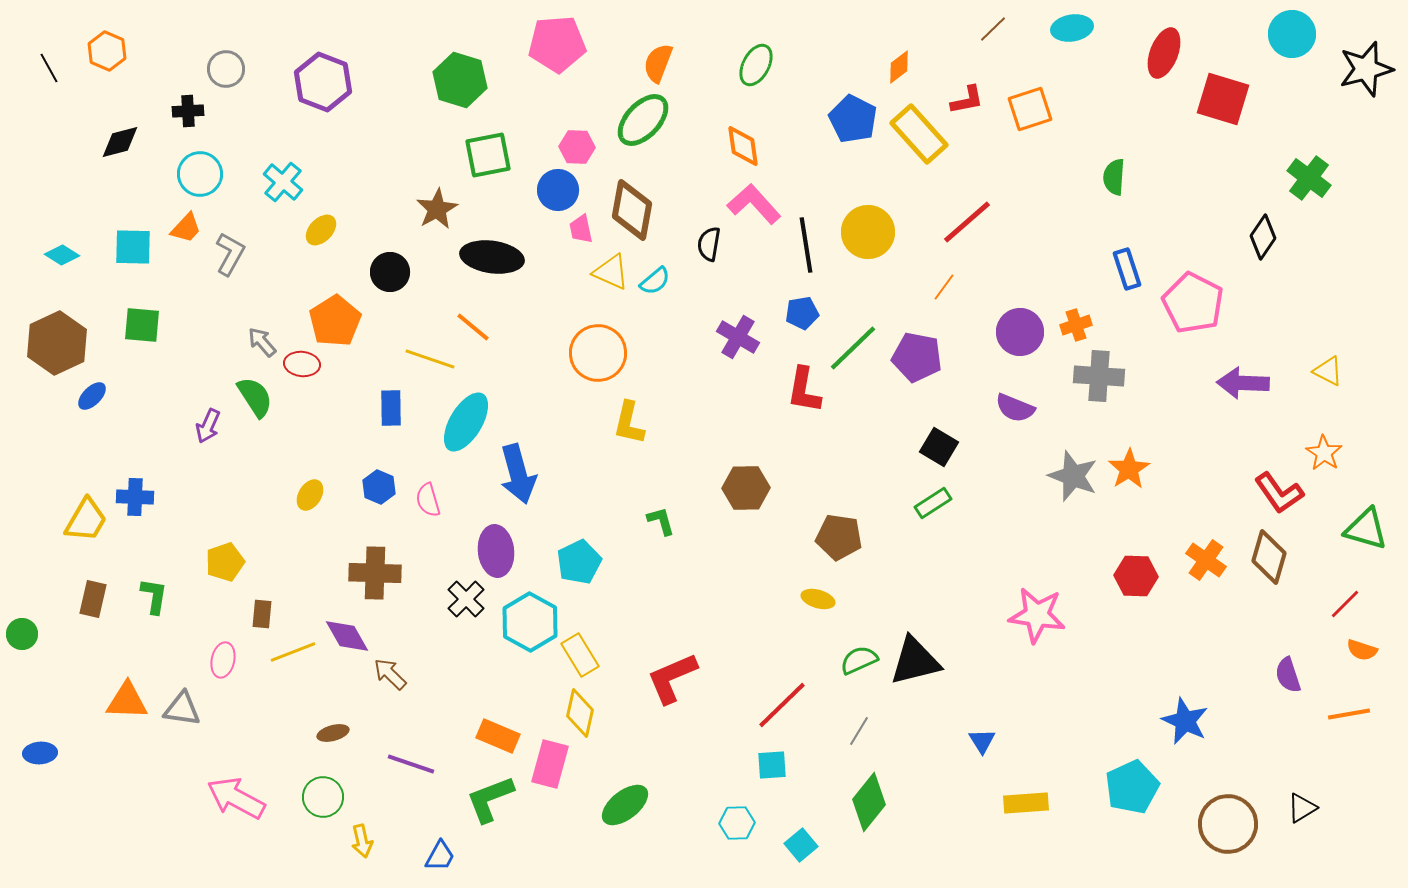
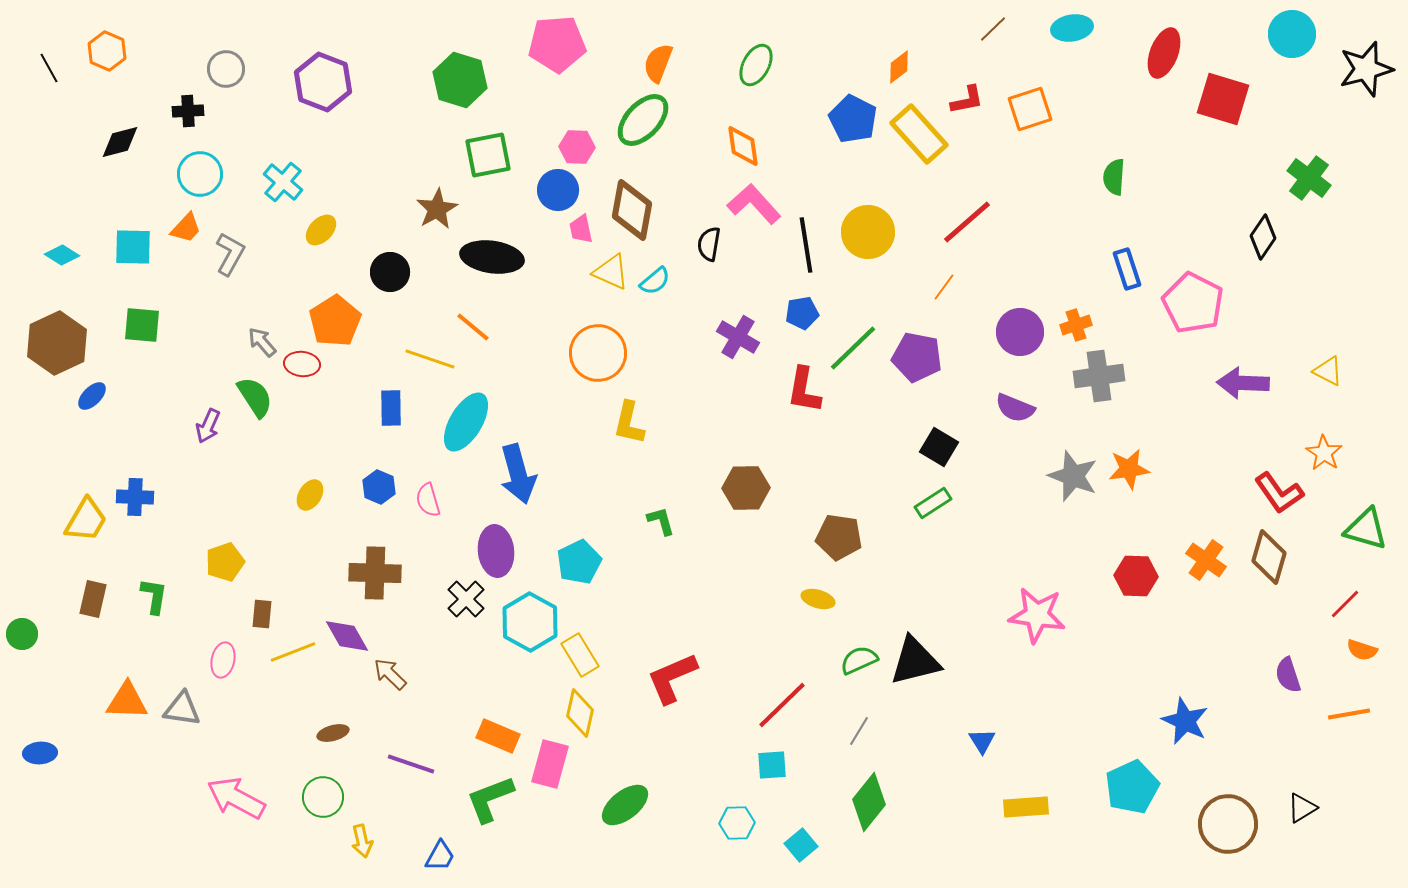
gray cross at (1099, 376): rotated 12 degrees counterclockwise
orange star at (1129, 469): rotated 24 degrees clockwise
yellow rectangle at (1026, 803): moved 4 px down
